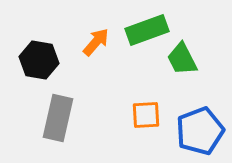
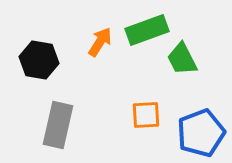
orange arrow: moved 4 px right; rotated 8 degrees counterclockwise
gray rectangle: moved 7 px down
blue pentagon: moved 1 px right, 2 px down
